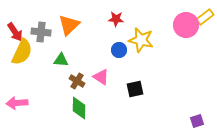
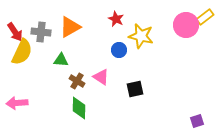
red star: rotated 21 degrees clockwise
orange triangle: moved 1 px right, 2 px down; rotated 15 degrees clockwise
yellow star: moved 4 px up
